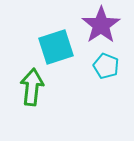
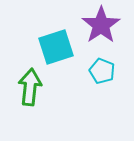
cyan pentagon: moved 4 px left, 5 px down
green arrow: moved 2 px left
